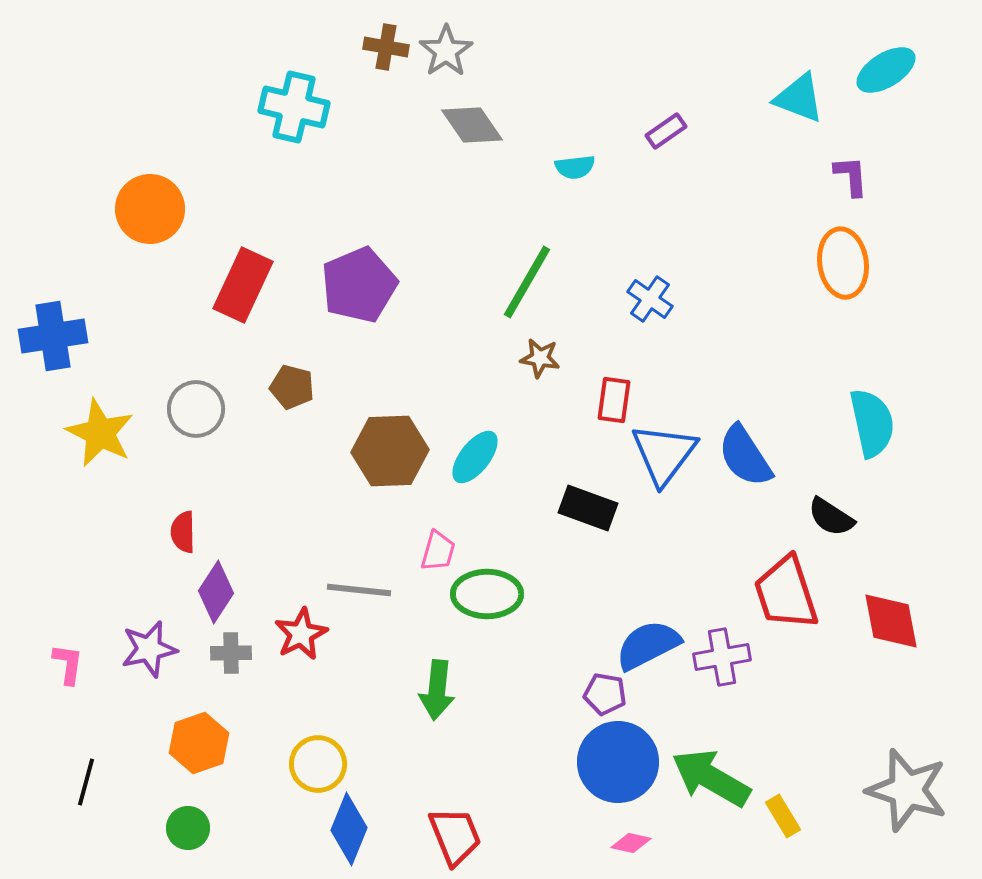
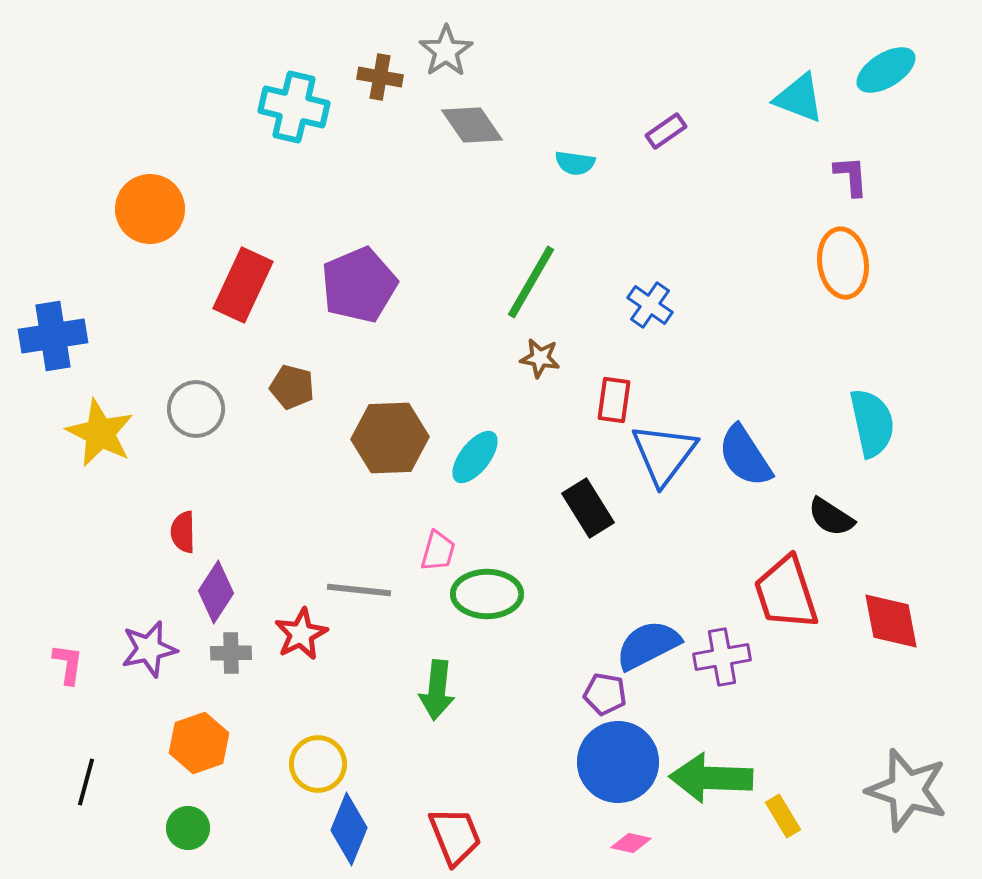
brown cross at (386, 47): moved 6 px left, 30 px down
cyan semicircle at (575, 167): moved 4 px up; rotated 15 degrees clockwise
green line at (527, 282): moved 4 px right
blue cross at (650, 299): moved 6 px down
brown hexagon at (390, 451): moved 13 px up
black rectangle at (588, 508): rotated 38 degrees clockwise
green arrow at (711, 778): rotated 28 degrees counterclockwise
